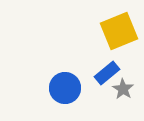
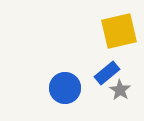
yellow square: rotated 9 degrees clockwise
gray star: moved 3 px left, 1 px down
